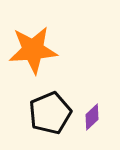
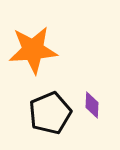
purple diamond: moved 12 px up; rotated 44 degrees counterclockwise
